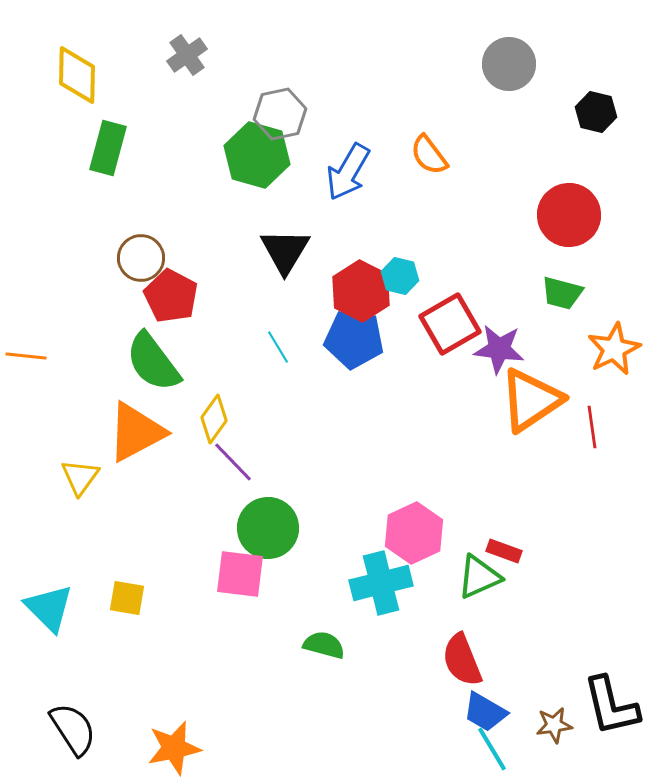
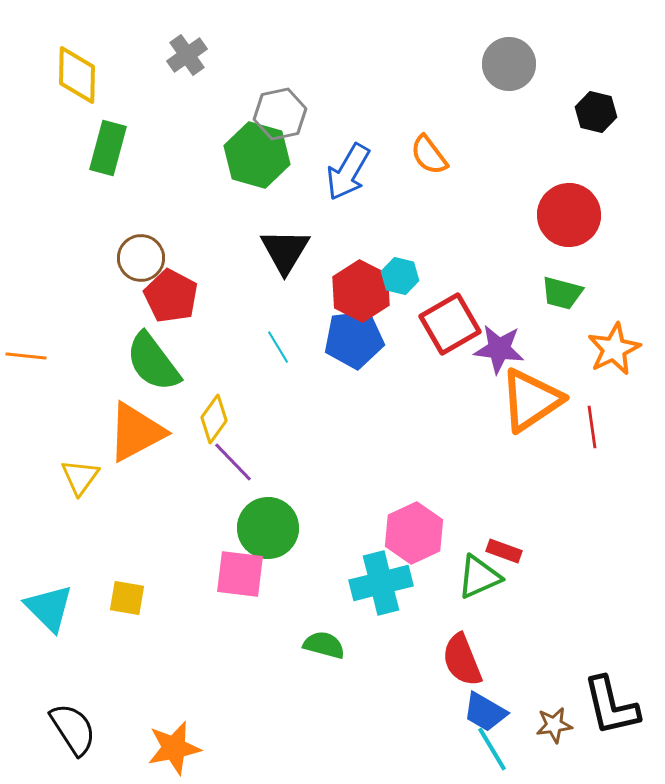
blue pentagon at (354, 339): rotated 14 degrees counterclockwise
